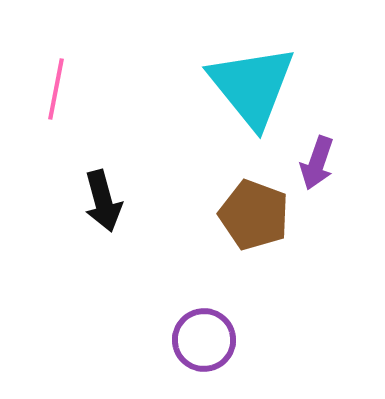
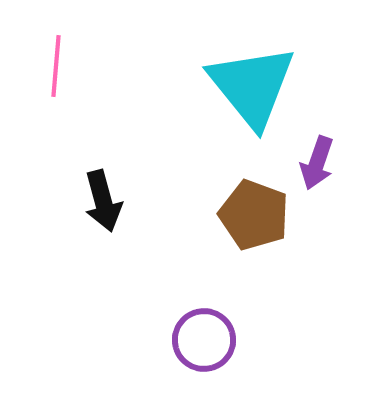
pink line: moved 23 px up; rotated 6 degrees counterclockwise
